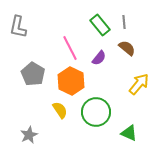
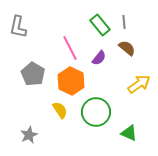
yellow arrow: rotated 15 degrees clockwise
